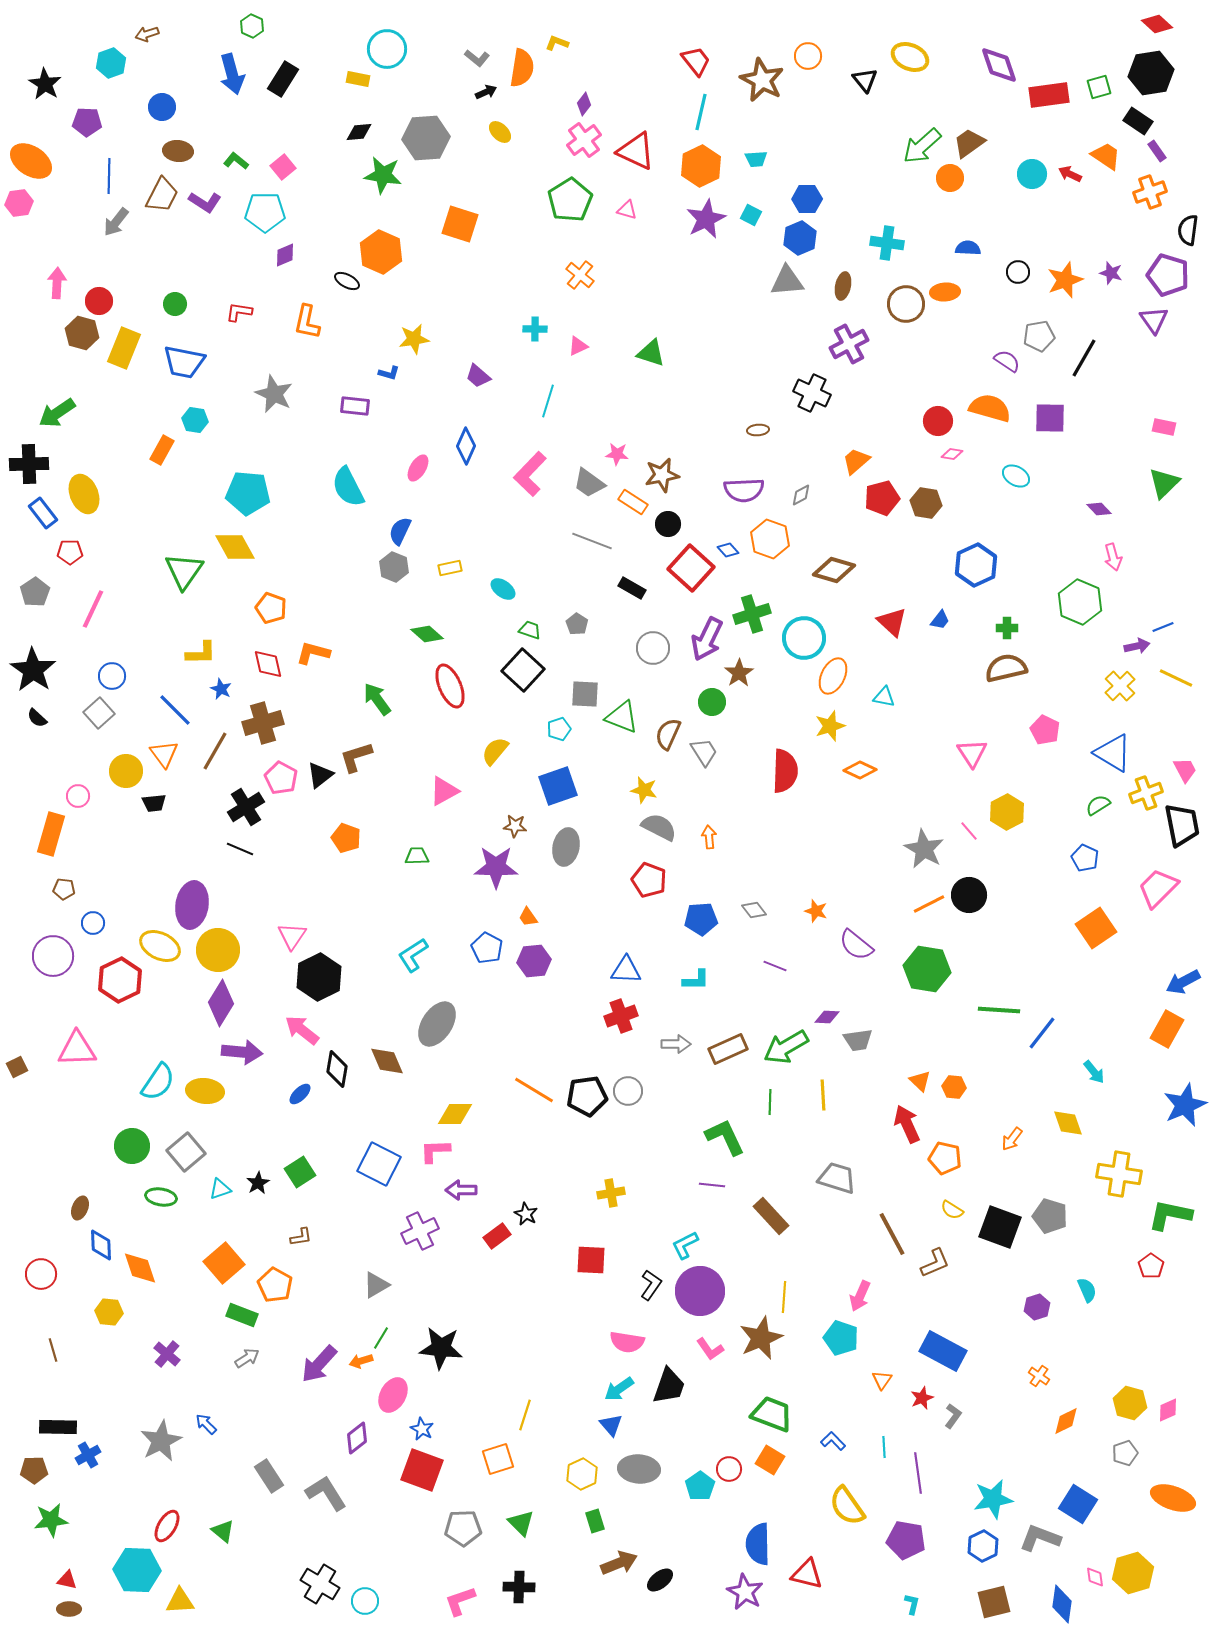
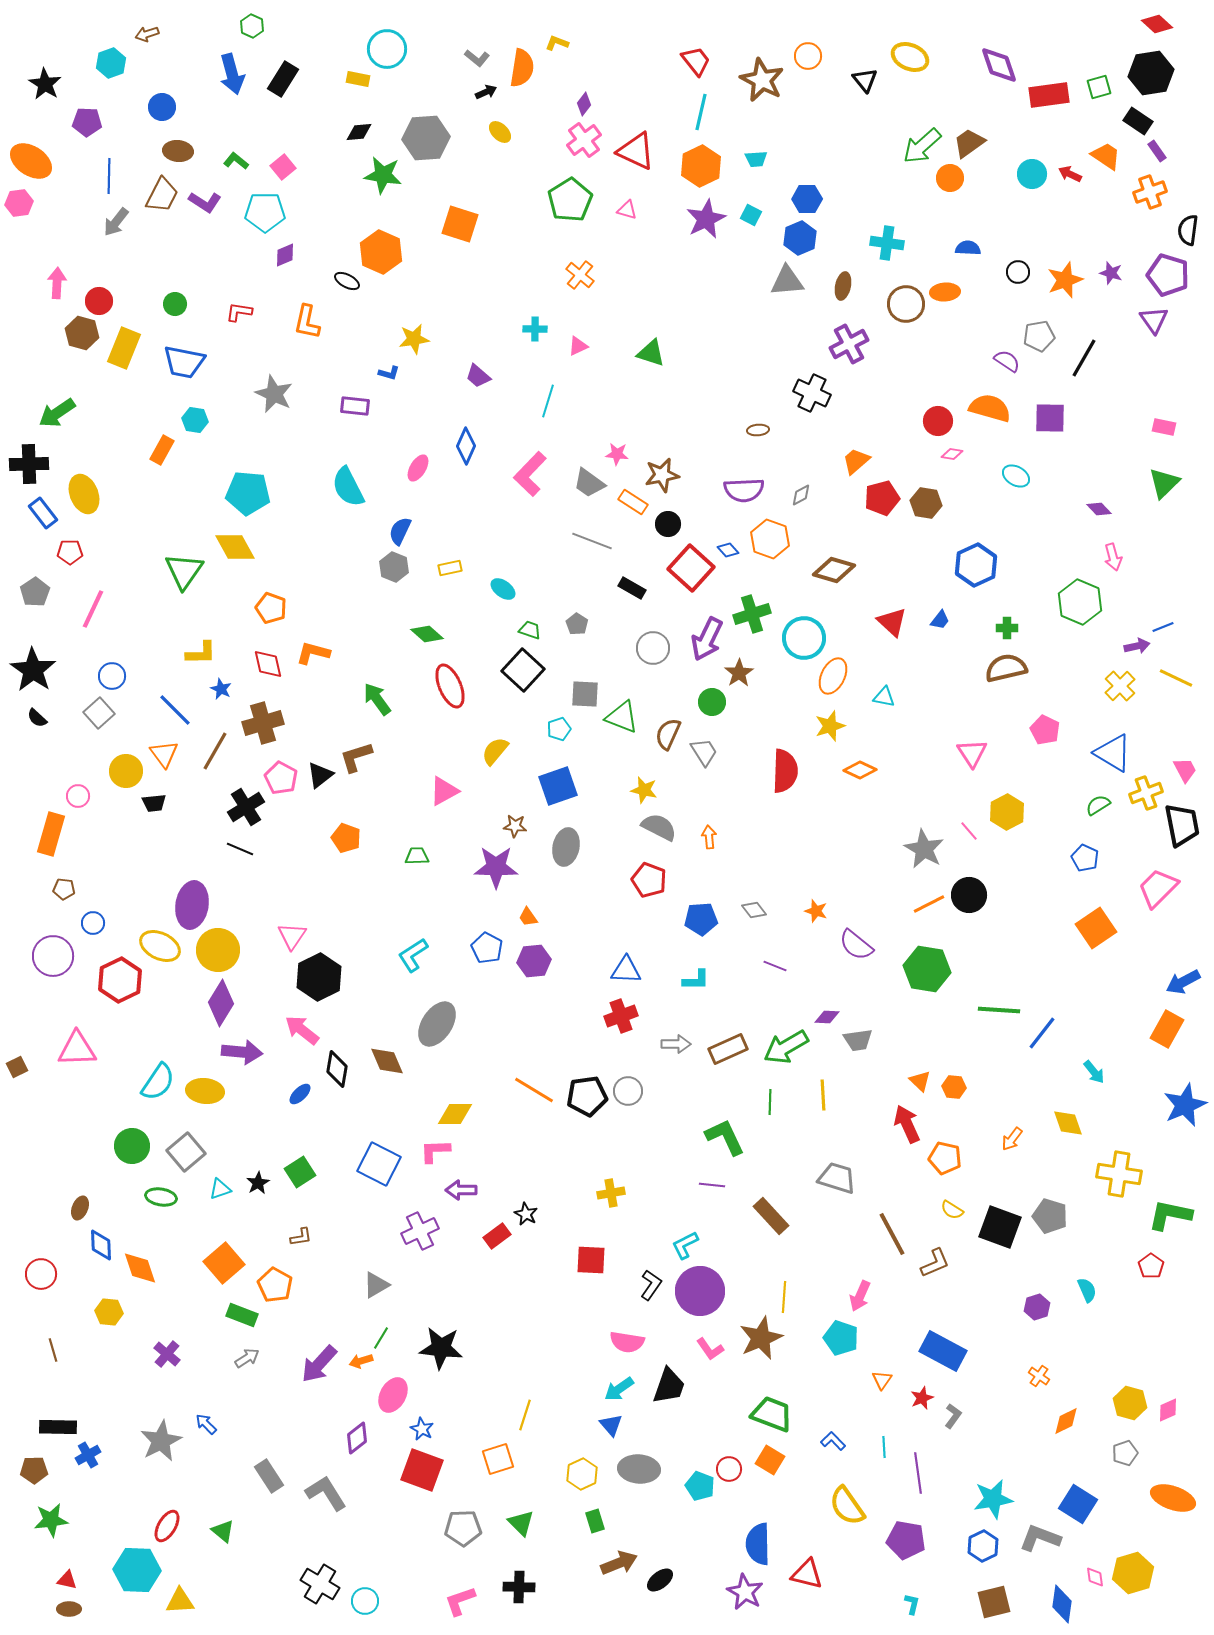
cyan pentagon at (700, 1486): rotated 16 degrees counterclockwise
